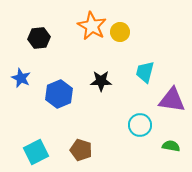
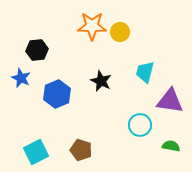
orange star: rotated 28 degrees counterclockwise
black hexagon: moved 2 px left, 12 px down
black star: rotated 25 degrees clockwise
blue hexagon: moved 2 px left
purple triangle: moved 2 px left, 1 px down
